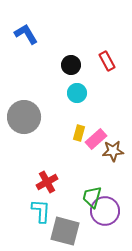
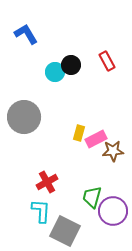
cyan circle: moved 22 px left, 21 px up
pink rectangle: rotated 15 degrees clockwise
purple circle: moved 8 px right
gray square: rotated 12 degrees clockwise
